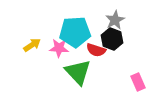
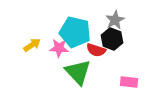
cyan pentagon: rotated 16 degrees clockwise
pink rectangle: moved 9 px left; rotated 60 degrees counterclockwise
